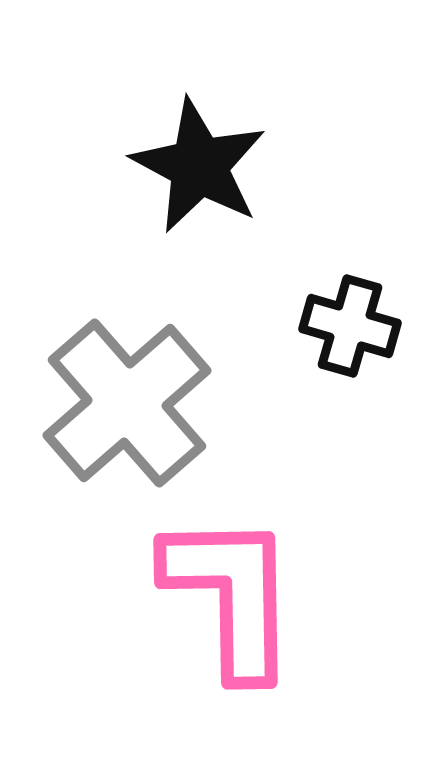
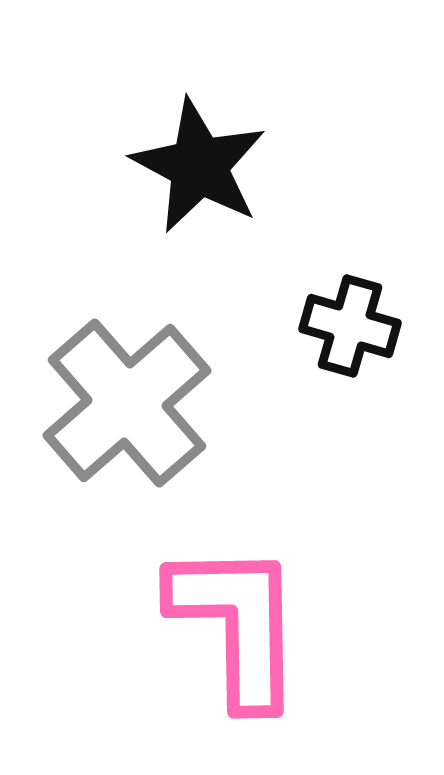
pink L-shape: moved 6 px right, 29 px down
